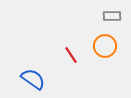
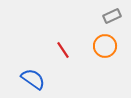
gray rectangle: rotated 24 degrees counterclockwise
red line: moved 8 px left, 5 px up
